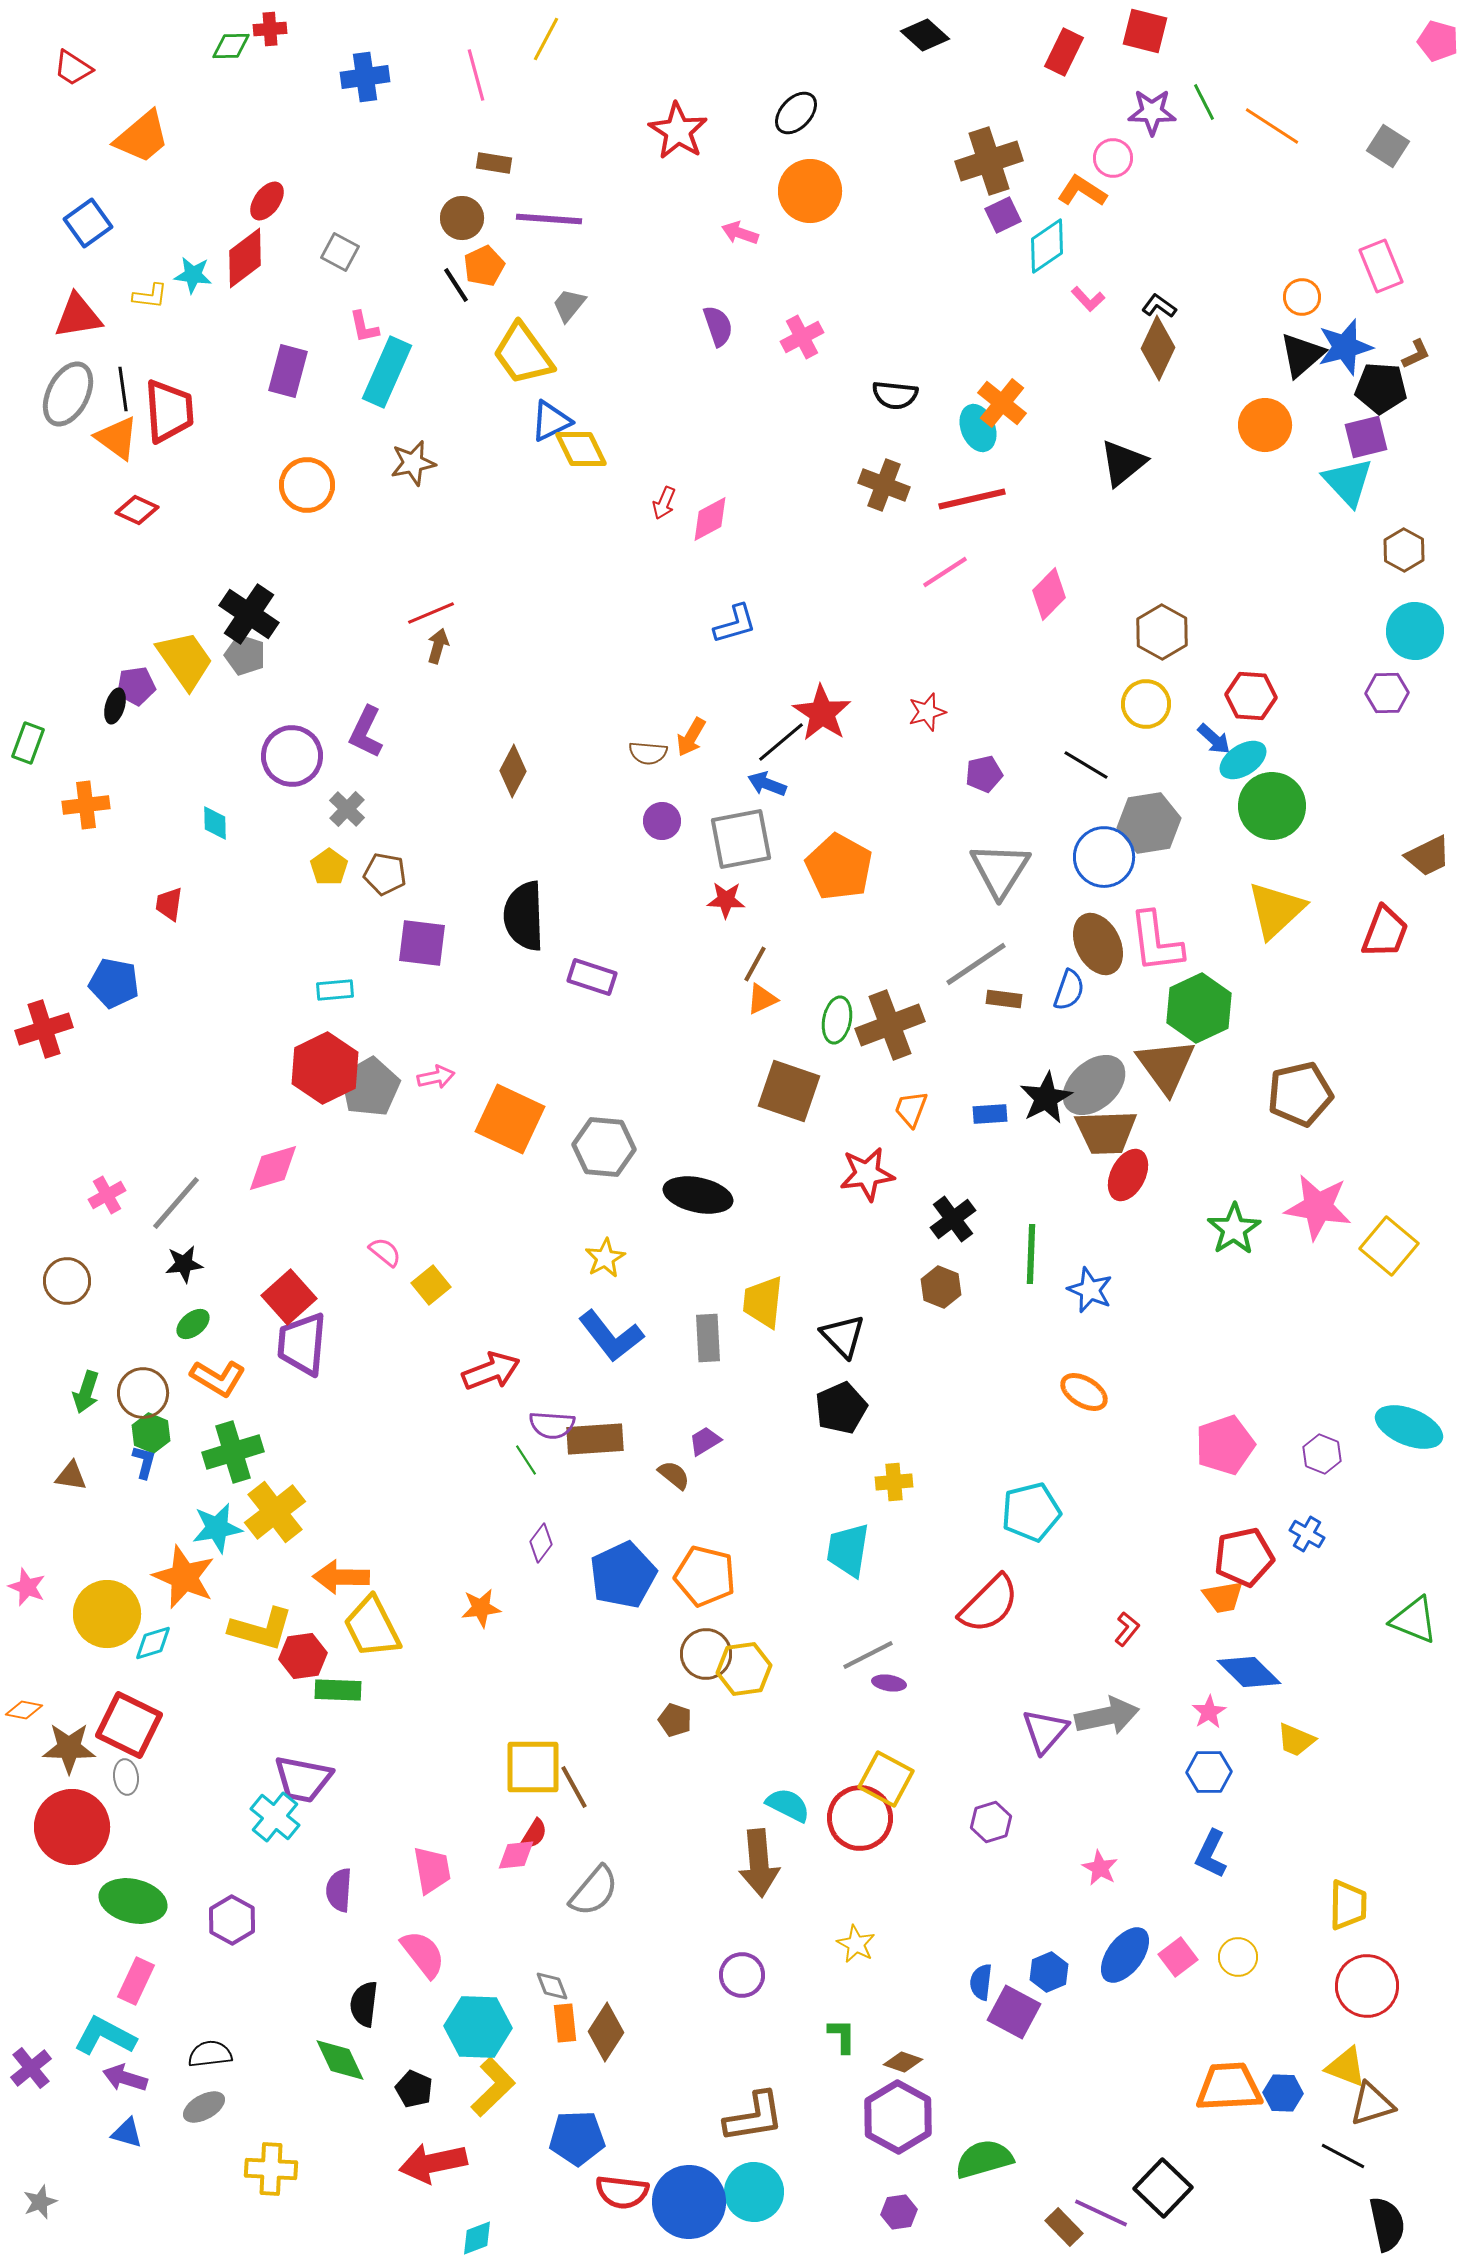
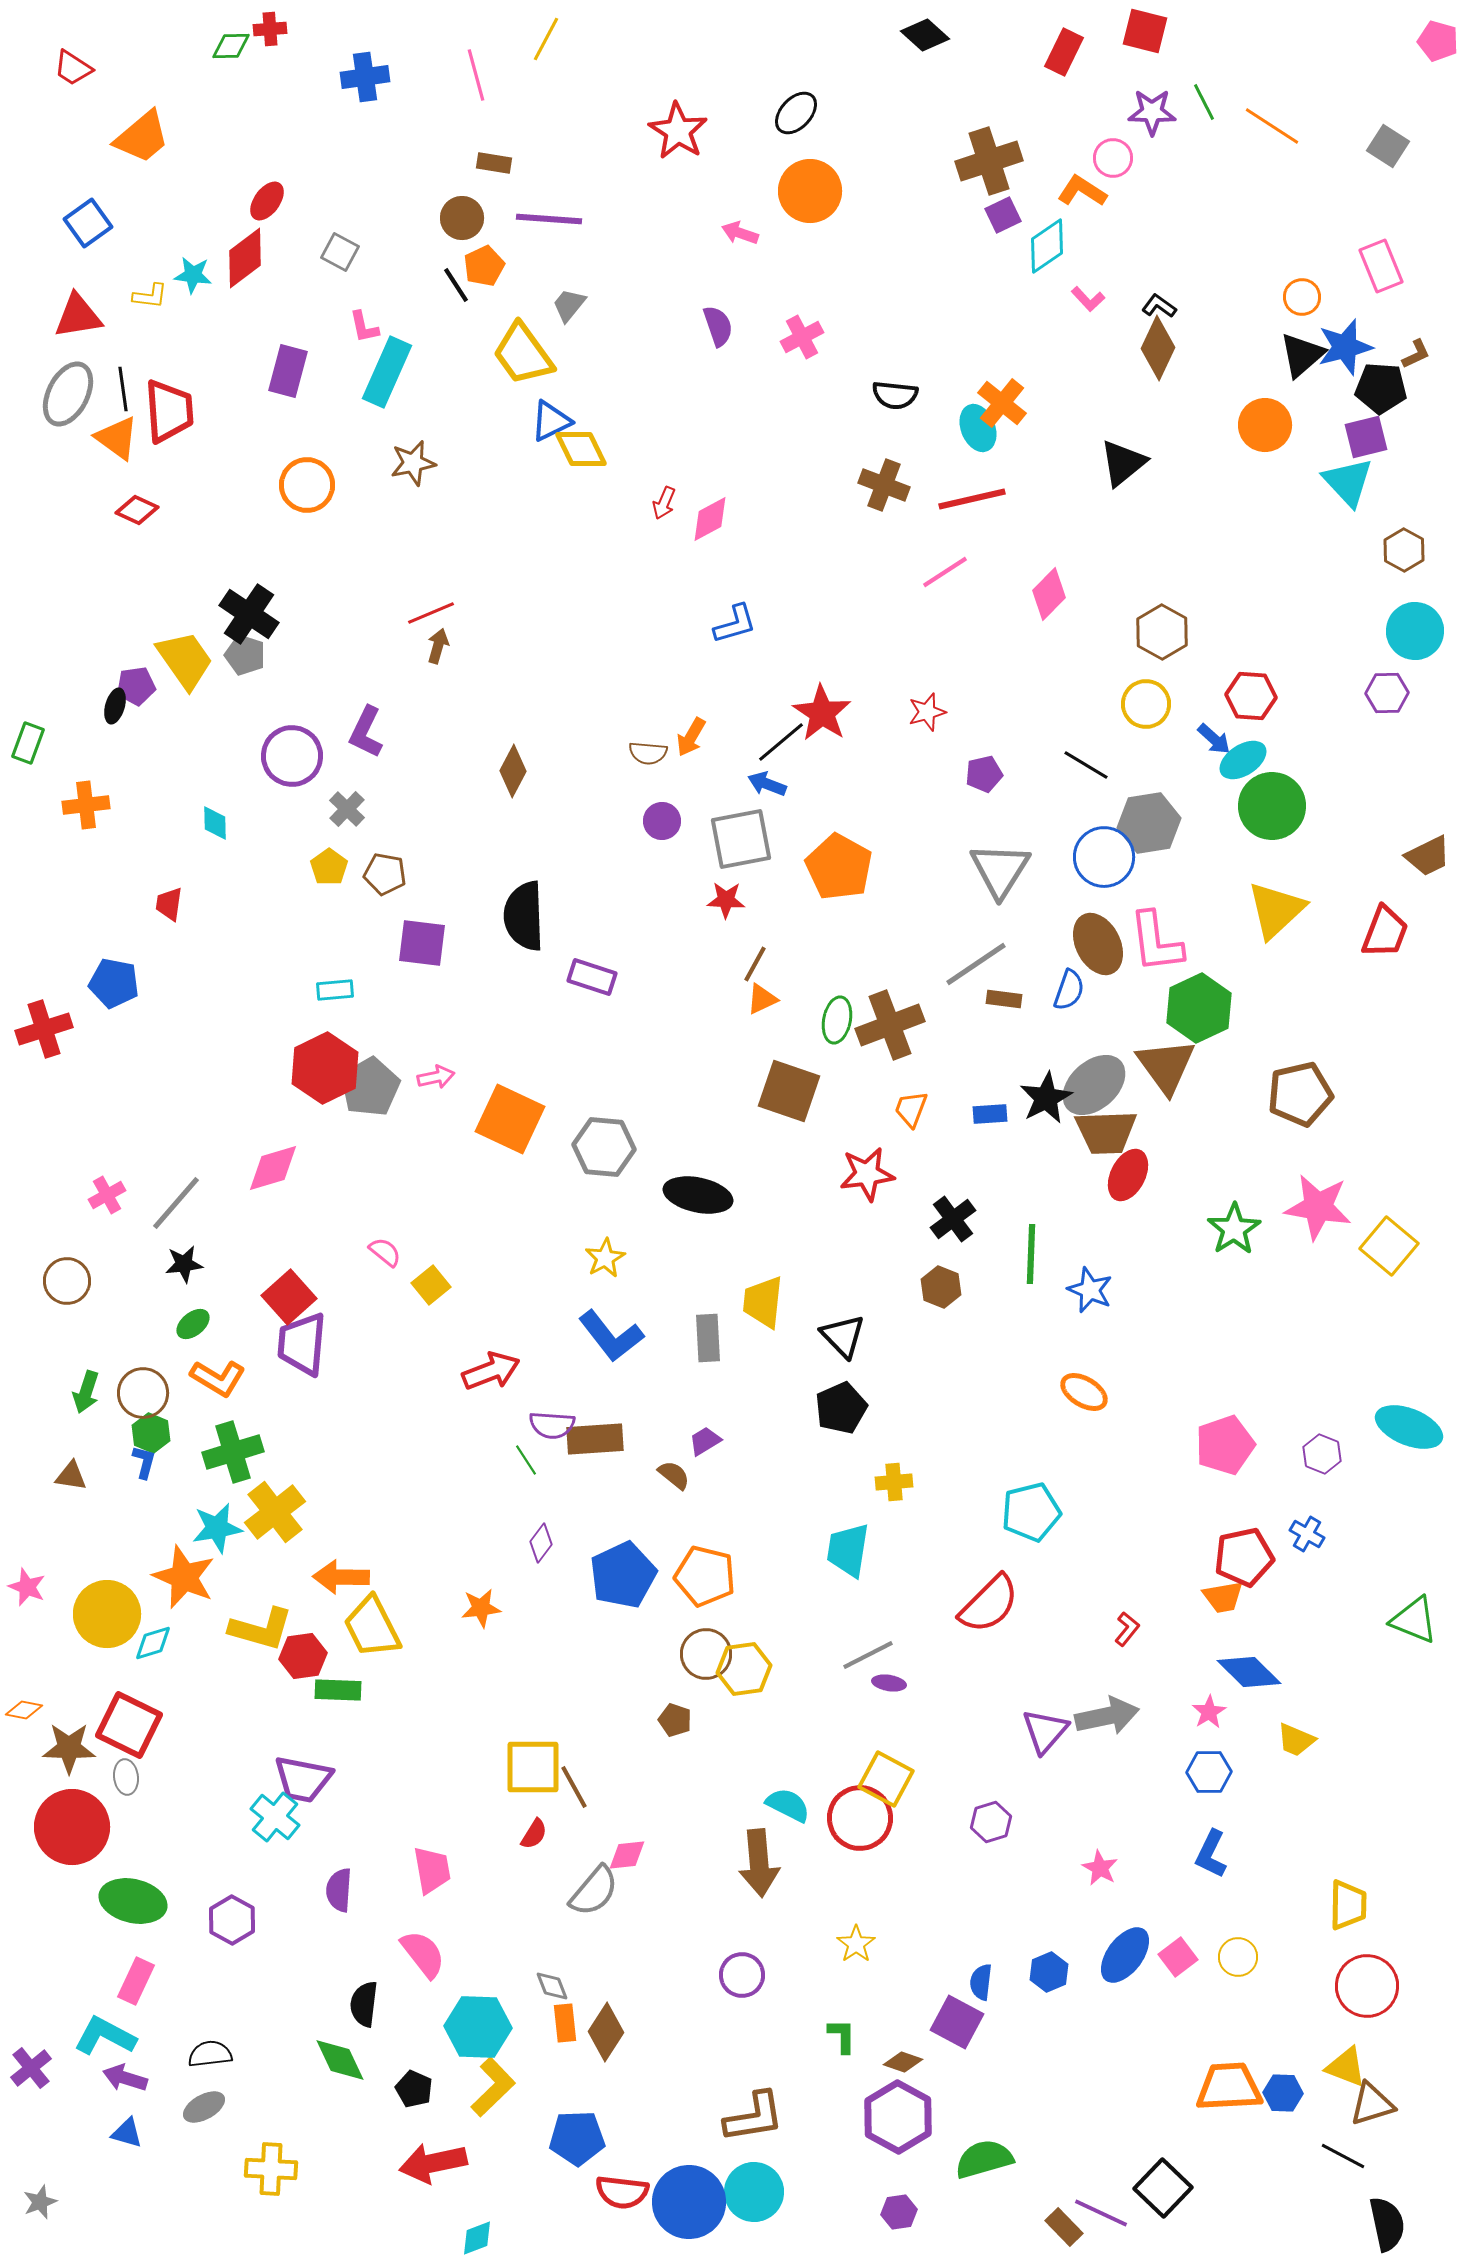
pink diamond at (516, 1855): moved 111 px right
yellow star at (856, 1944): rotated 9 degrees clockwise
purple square at (1014, 2012): moved 57 px left, 10 px down
